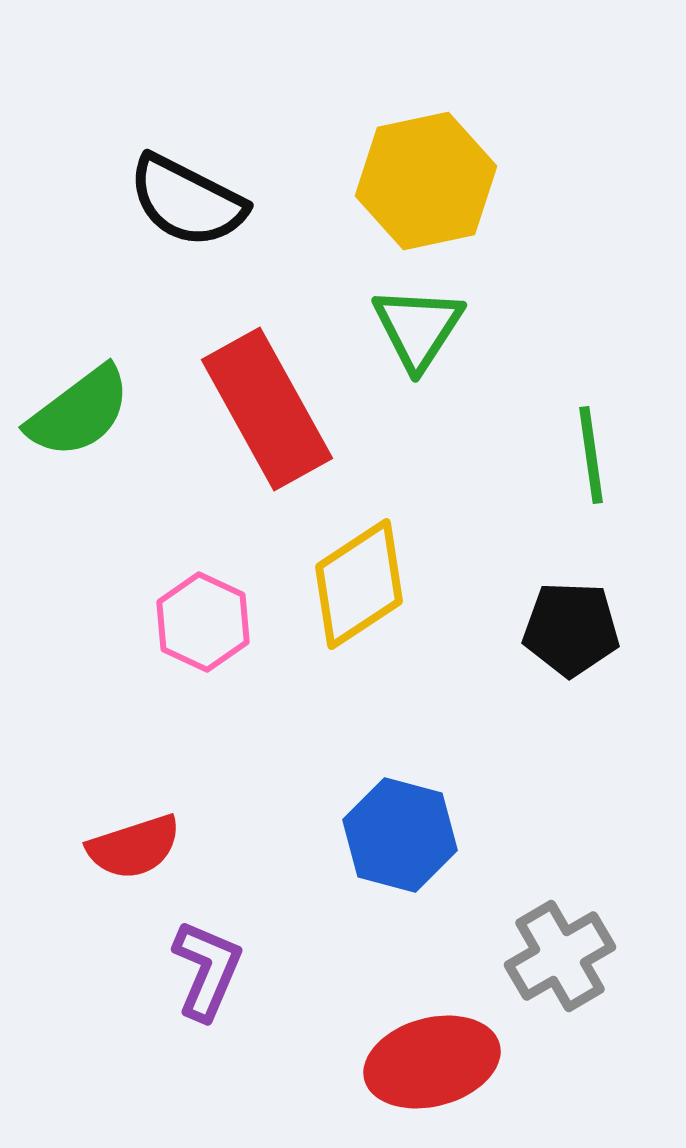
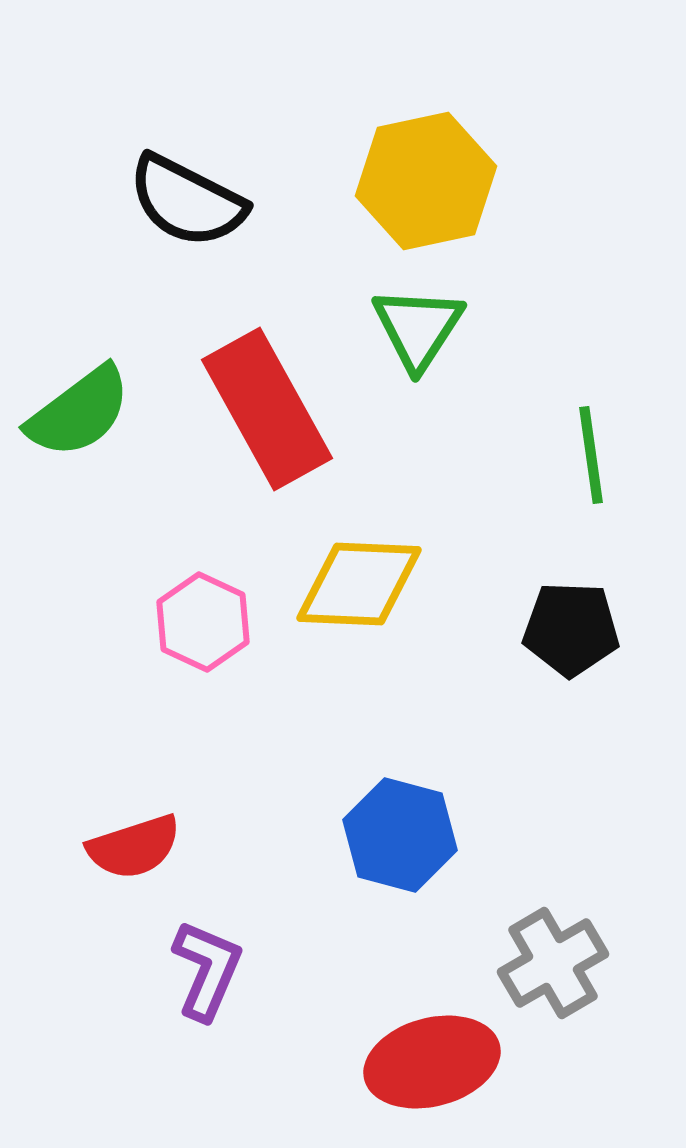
yellow diamond: rotated 36 degrees clockwise
gray cross: moved 7 px left, 7 px down
